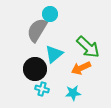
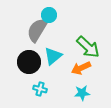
cyan circle: moved 1 px left, 1 px down
cyan triangle: moved 1 px left, 2 px down
black circle: moved 6 px left, 7 px up
cyan cross: moved 2 px left
cyan star: moved 9 px right
